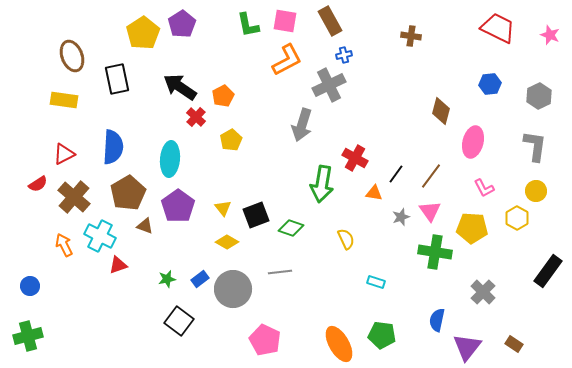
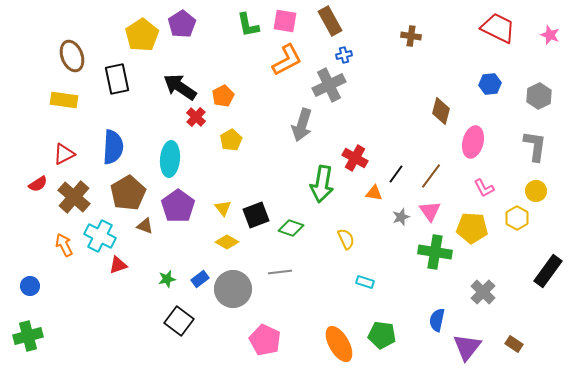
yellow pentagon at (143, 33): moved 1 px left, 2 px down
cyan rectangle at (376, 282): moved 11 px left
